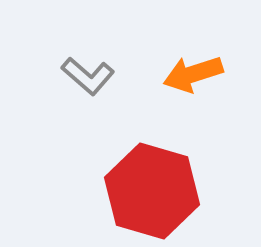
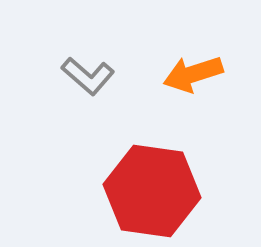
red hexagon: rotated 8 degrees counterclockwise
